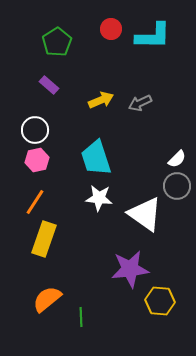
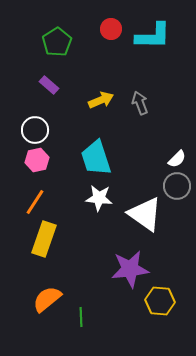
gray arrow: rotated 95 degrees clockwise
